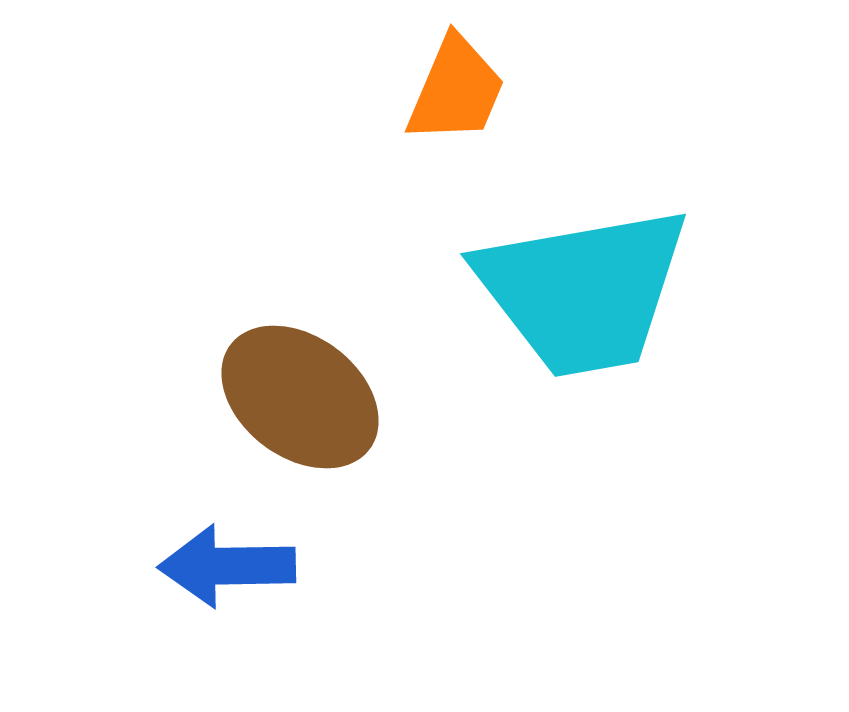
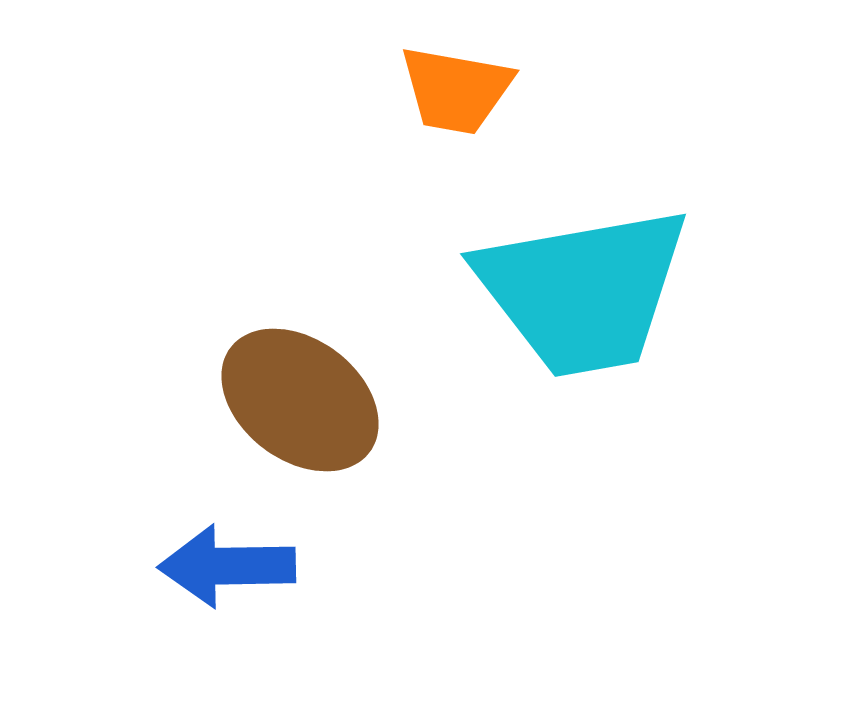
orange trapezoid: rotated 77 degrees clockwise
brown ellipse: moved 3 px down
